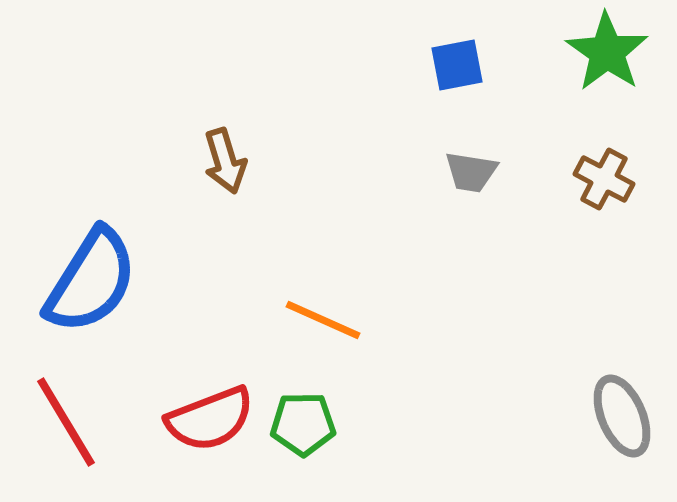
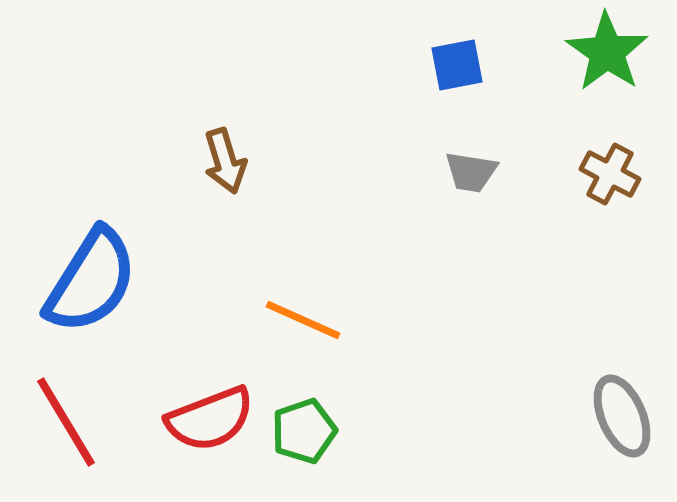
brown cross: moved 6 px right, 5 px up
orange line: moved 20 px left
green pentagon: moved 1 px right, 7 px down; rotated 18 degrees counterclockwise
